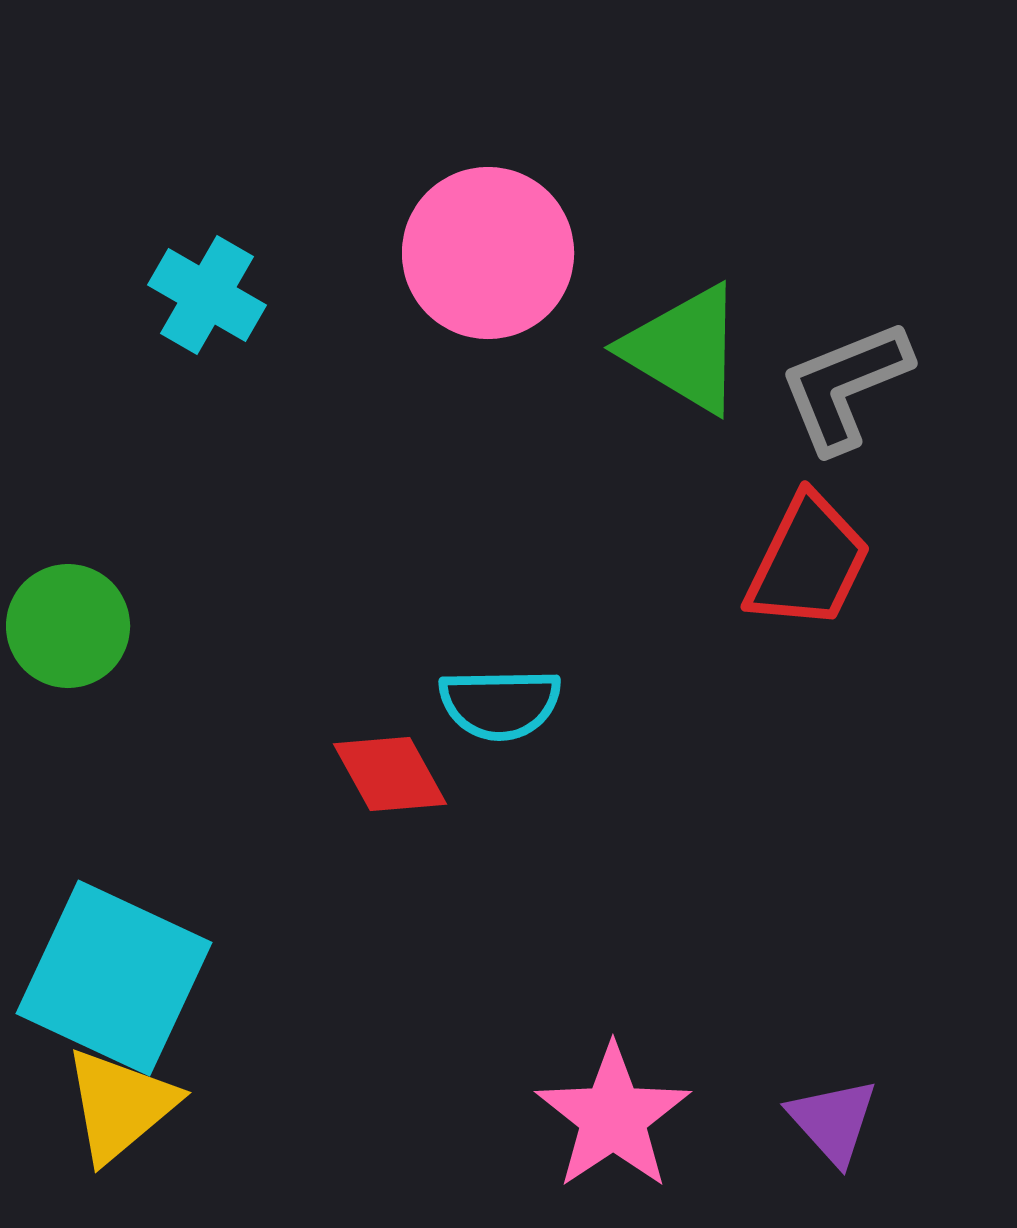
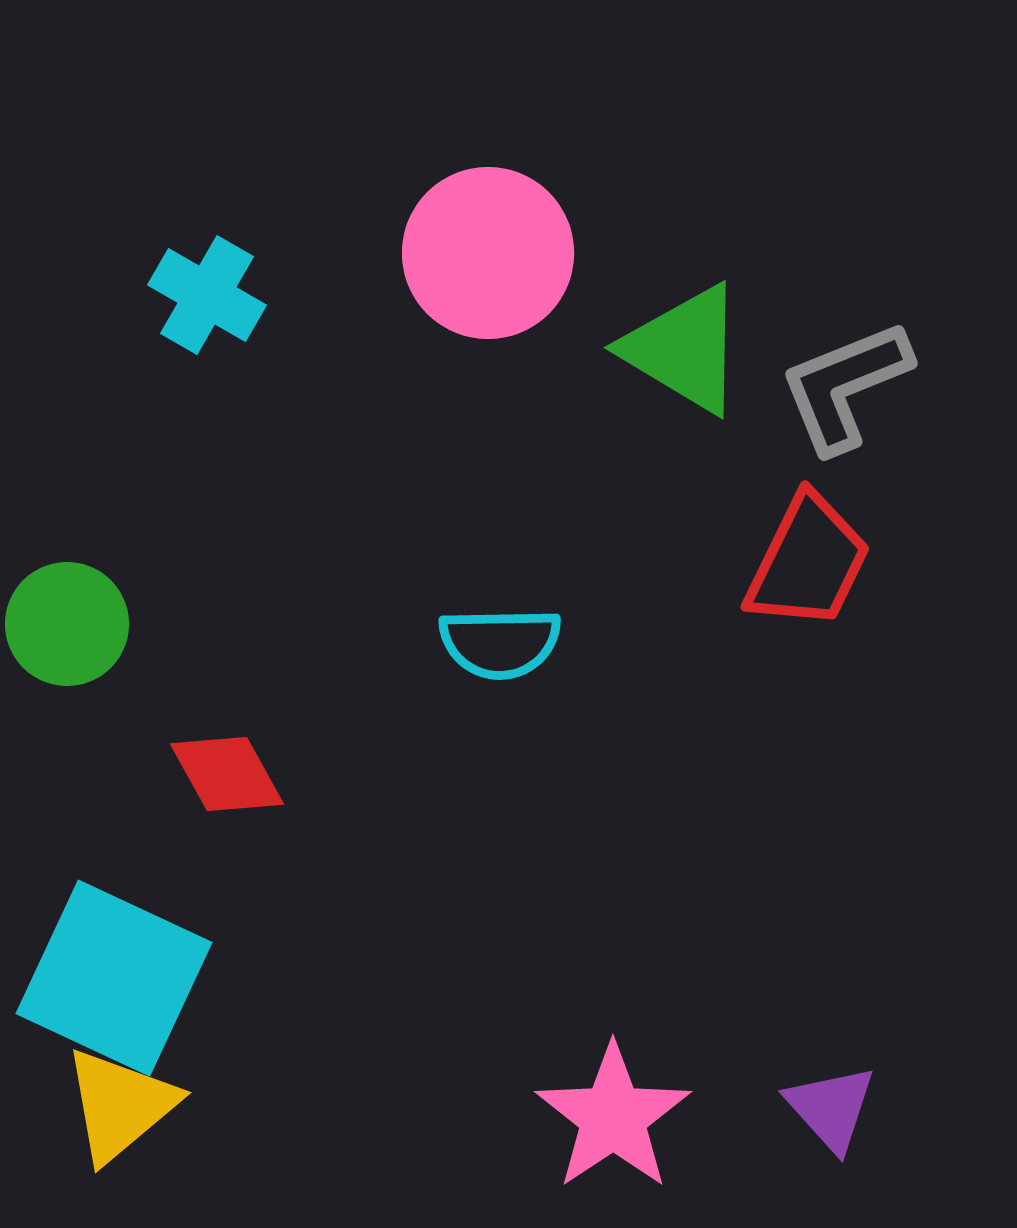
green circle: moved 1 px left, 2 px up
cyan semicircle: moved 61 px up
red diamond: moved 163 px left
purple triangle: moved 2 px left, 13 px up
